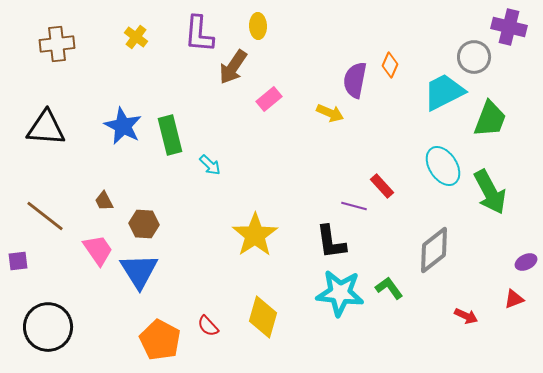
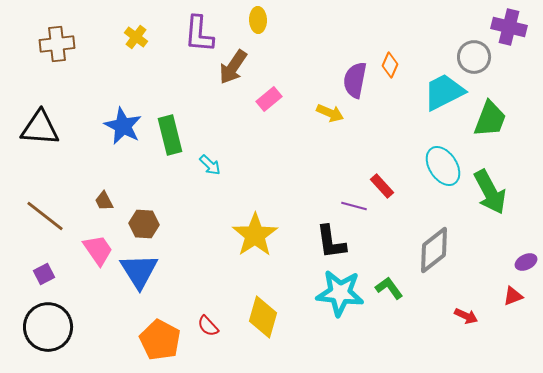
yellow ellipse: moved 6 px up
black triangle: moved 6 px left
purple square: moved 26 px right, 13 px down; rotated 20 degrees counterclockwise
red triangle: moved 1 px left, 3 px up
